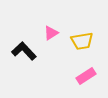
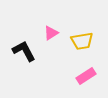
black L-shape: rotated 15 degrees clockwise
